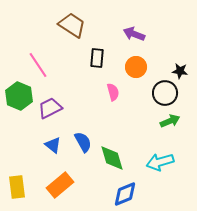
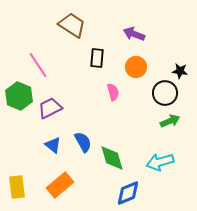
blue diamond: moved 3 px right, 1 px up
